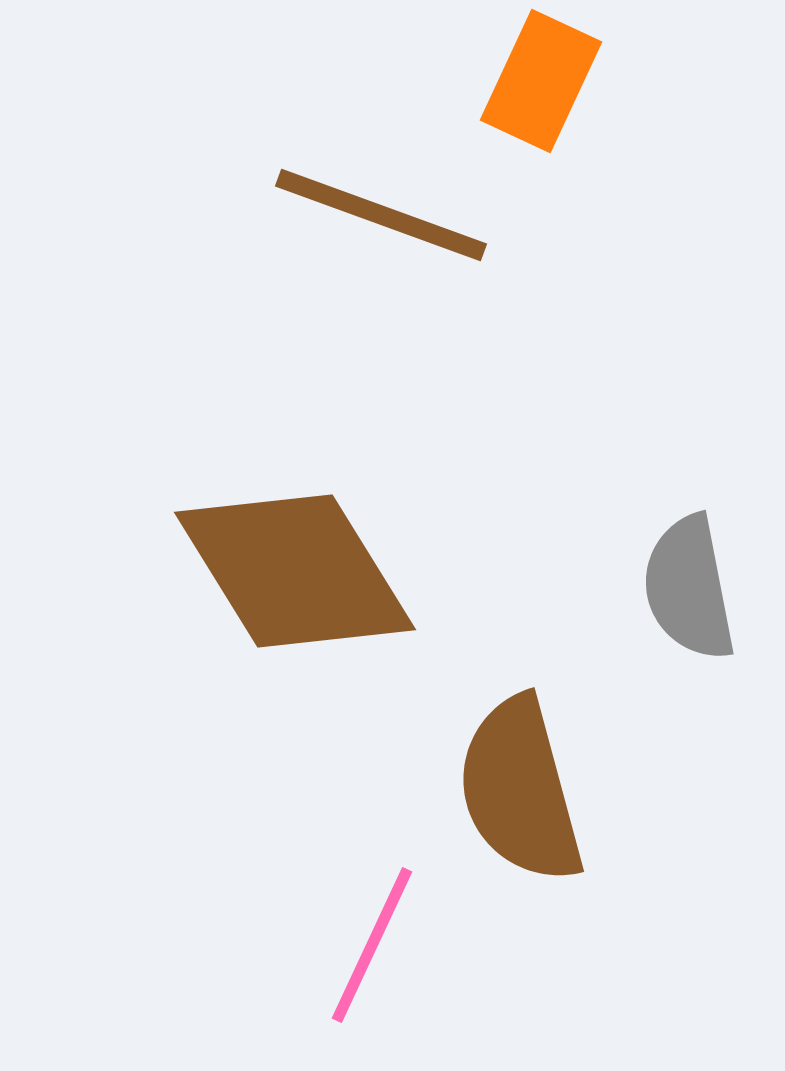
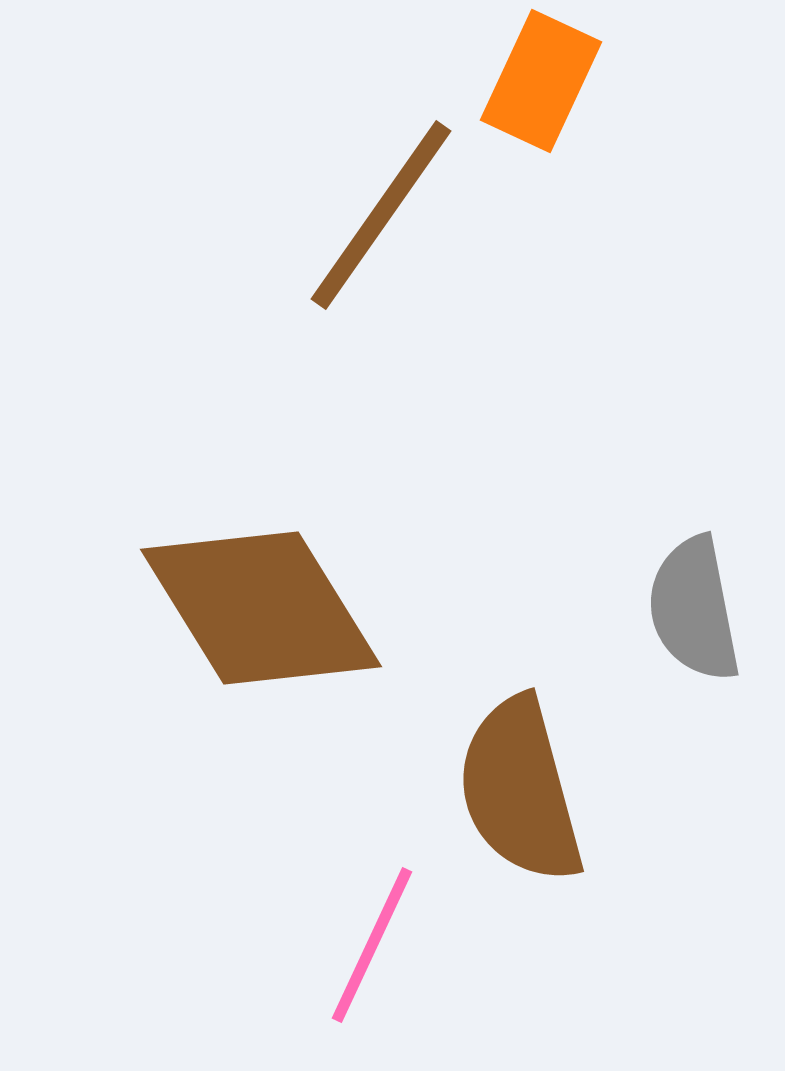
brown line: rotated 75 degrees counterclockwise
brown diamond: moved 34 px left, 37 px down
gray semicircle: moved 5 px right, 21 px down
